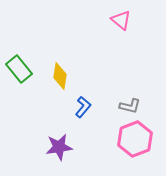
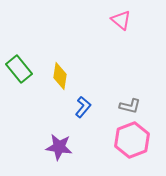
pink hexagon: moved 3 px left, 1 px down
purple star: rotated 16 degrees clockwise
